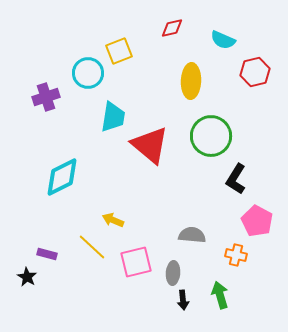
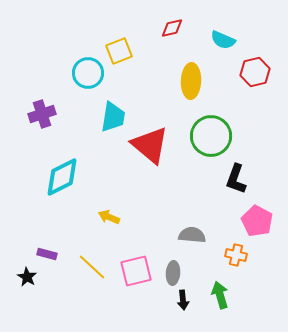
purple cross: moved 4 px left, 17 px down
black L-shape: rotated 12 degrees counterclockwise
yellow arrow: moved 4 px left, 3 px up
yellow line: moved 20 px down
pink square: moved 9 px down
